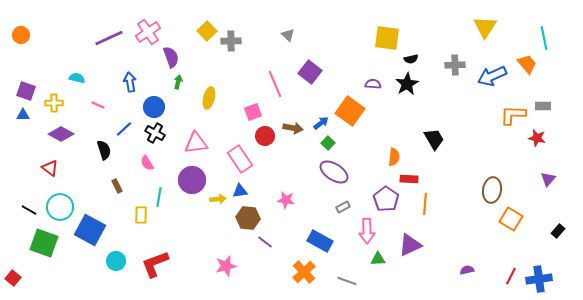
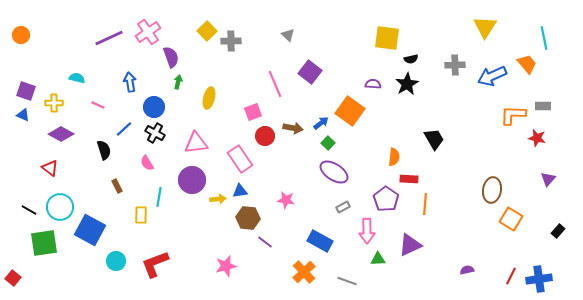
blue triangle at (23, 115): rotated 24 degrees clockwise
green square at (44, 243): rotated 28 degrees counterclockwise
